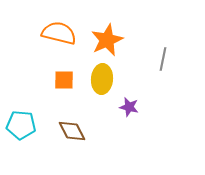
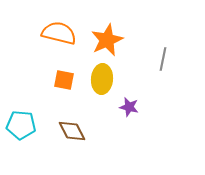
orange square: rotated 10 degrees clockwise
